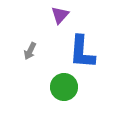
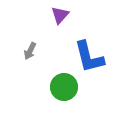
blue L-shape: moved 7 px right, 5 px down; rotated 18 degrees counterclockwise
